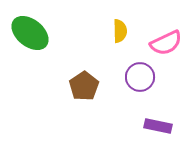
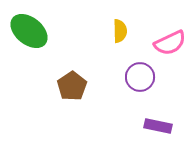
green ellipse: moved 1 px left, 2 px up
pink semicircle: moved 4 px right
brown pentagon: moved 12 px left
